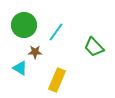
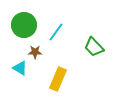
yellow rectangle: moved 1 px right, 1 px up
